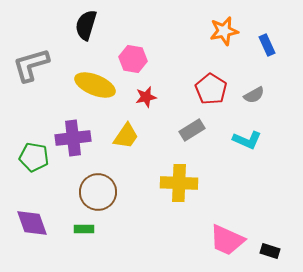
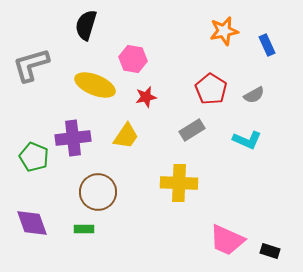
green pentagon: rotated 12 degrees clockwise
